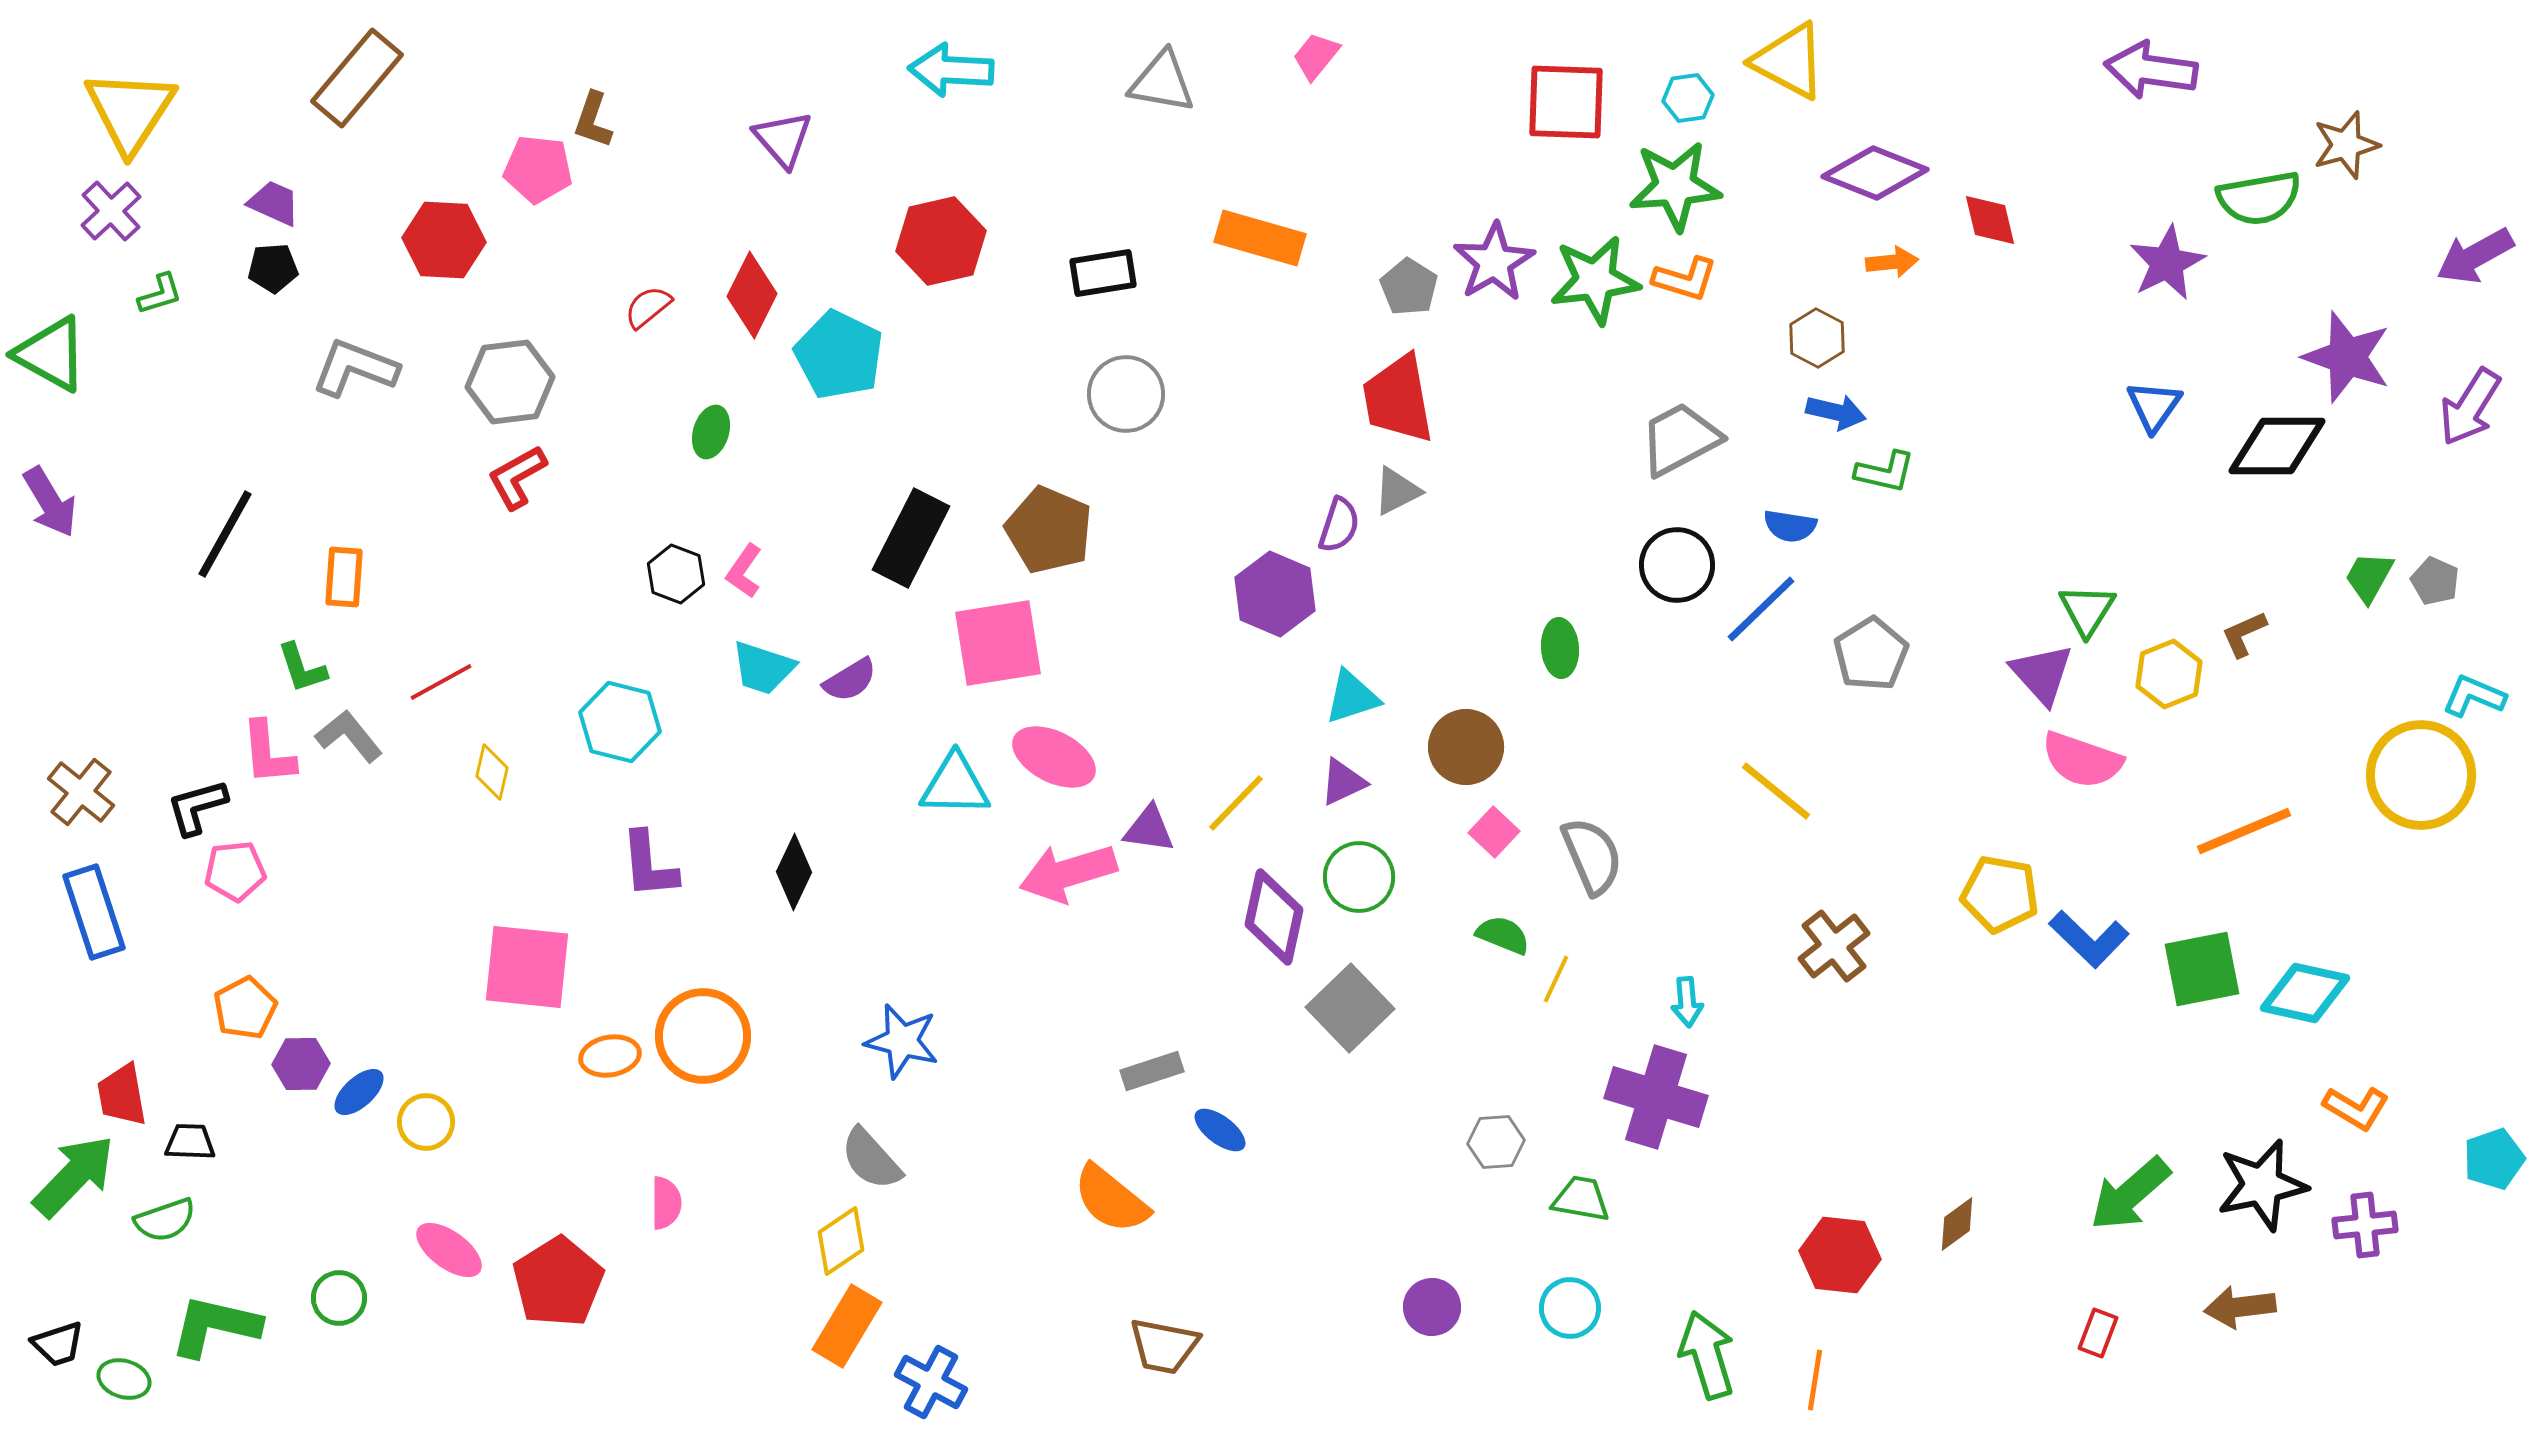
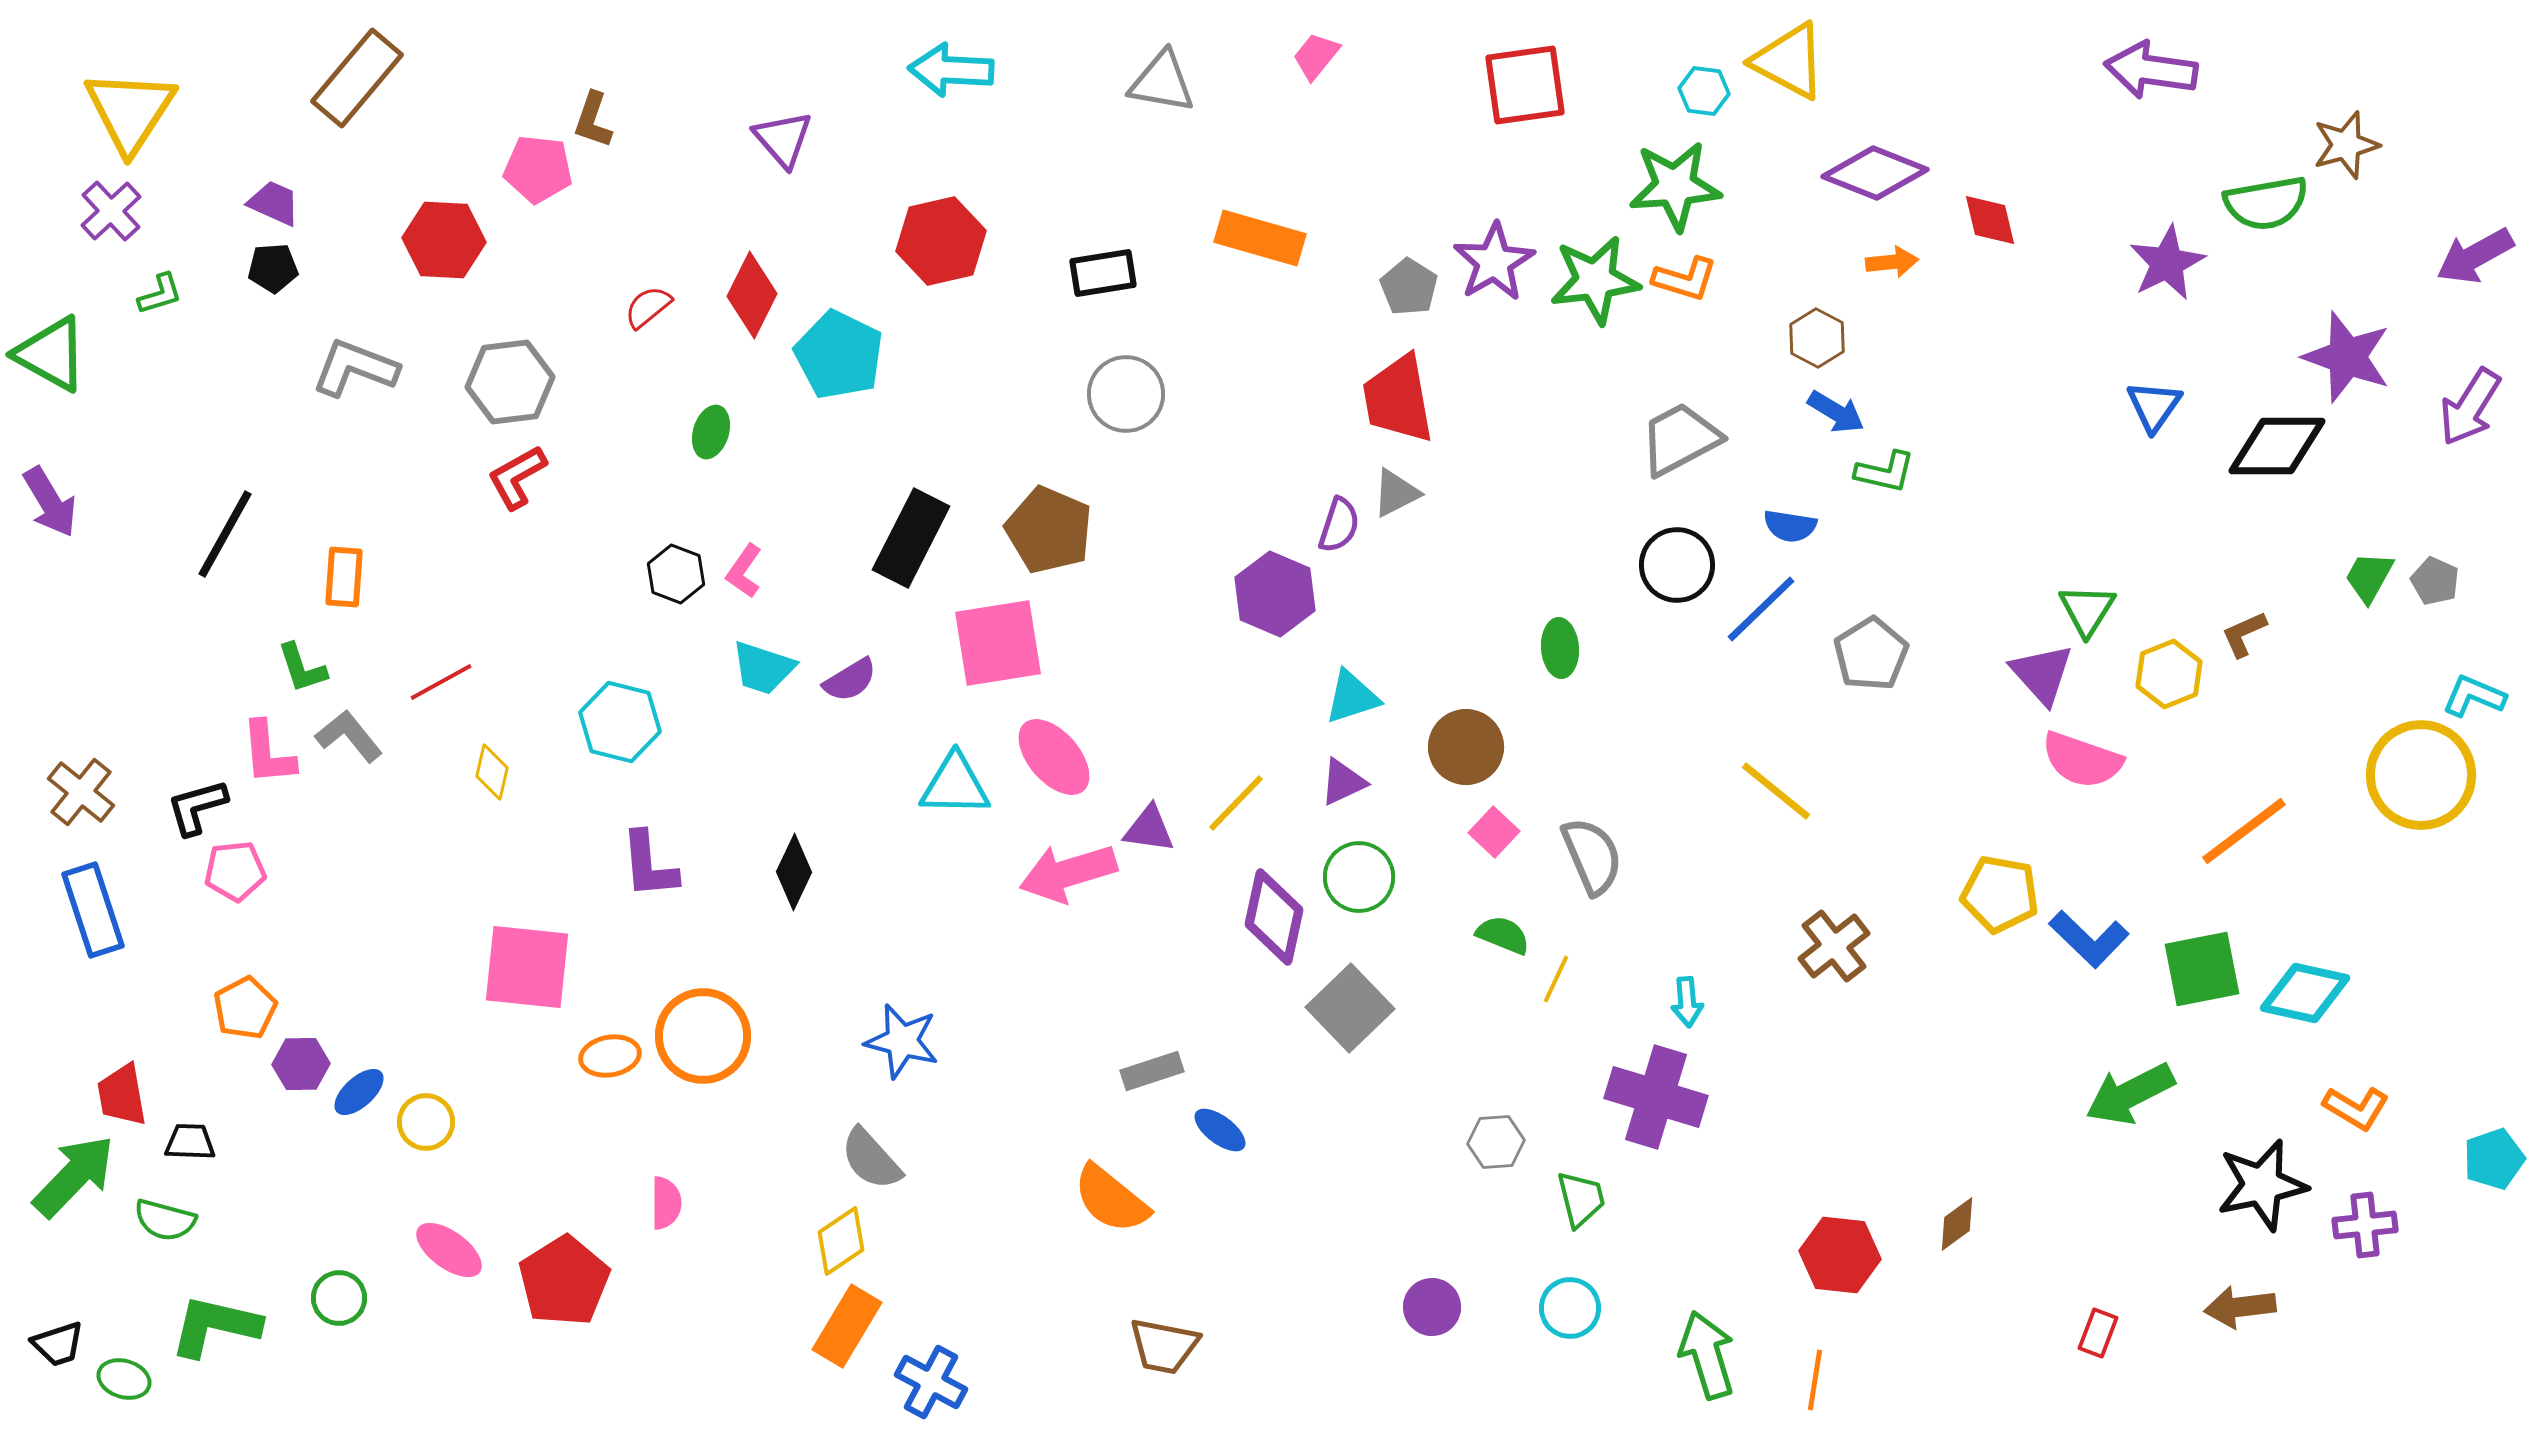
cyan hexagon at (1688, 98): moved 16 px right, 7 px up; rotated 15 degrees clockwise
red square at (1566, 102): moved 41 px left, 17 px up; rotated 10 degrees counterclockwise
green semicircle at (2259, 198): moved 7 px right, 5 px down
blue arrow at (1836, 412): rotated 18 degrees clockwise
gray triangle at (1397, 491): moved 1 px left, 2 px down
pink ellipse at (1054, 757): rotated 22 degrees clockwise
orange line at (2244, 831): rotated 14 degrees counterclockwise
blue rectangle at (94, 912): moved 1 px left, 2 px up
green arrow at (2130, 1194): moved 100 px up; rotated 14 degrees clockwise
green trapezoid at (1581, 1199): rotated 66 degrees clockwise
green semicircle at (165, 1220): rotated 34 degrees clockwise
red pentagon at (558, 1282): moved 6 px right, 1 px up
